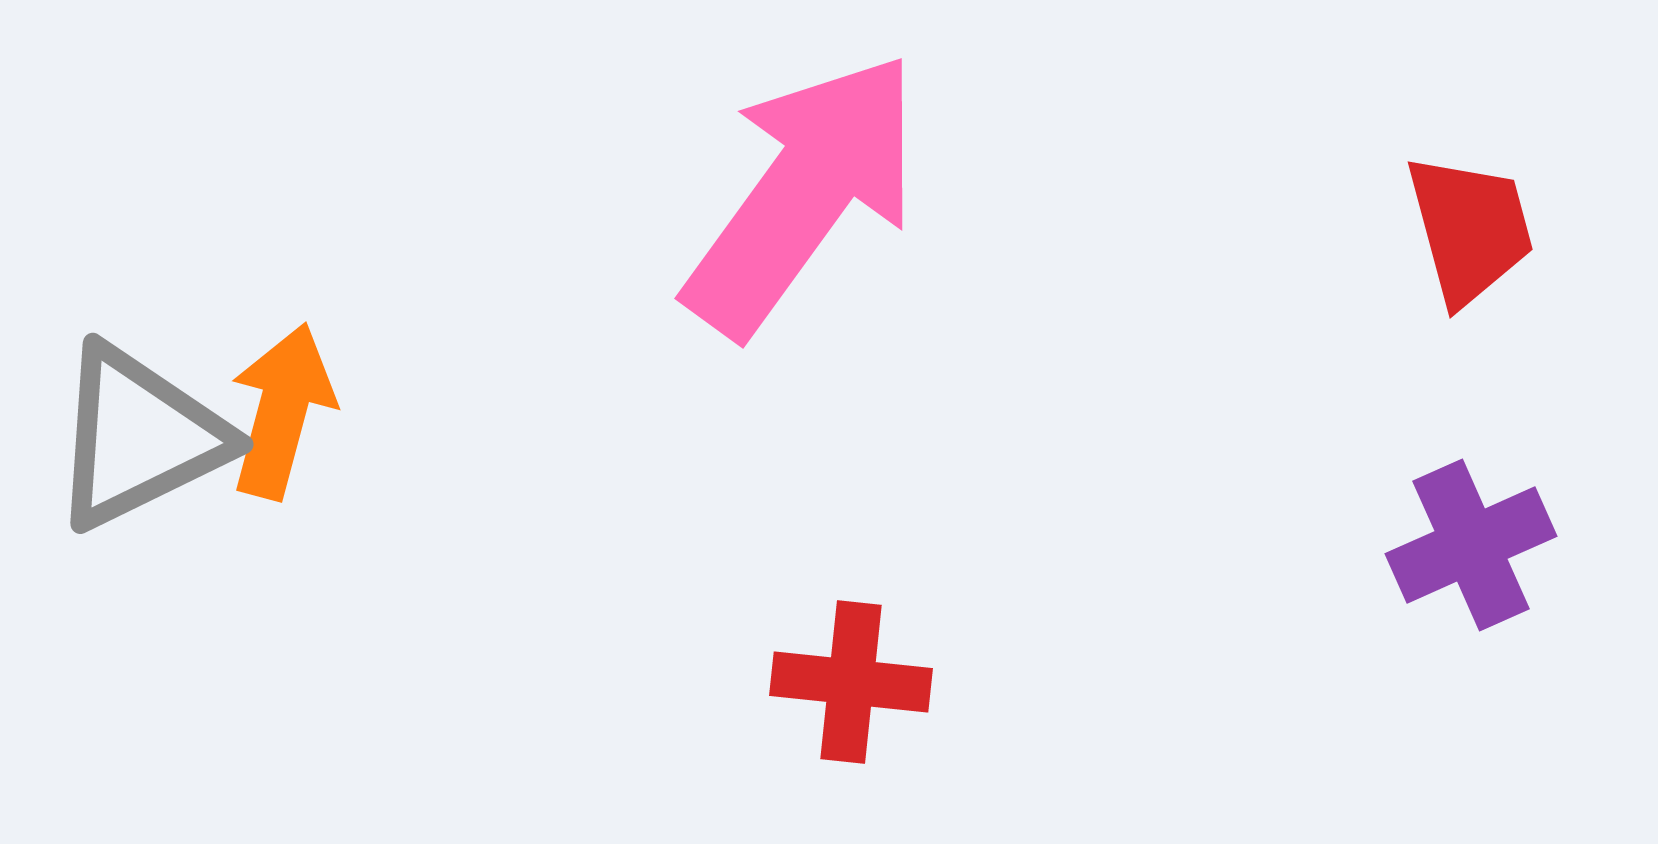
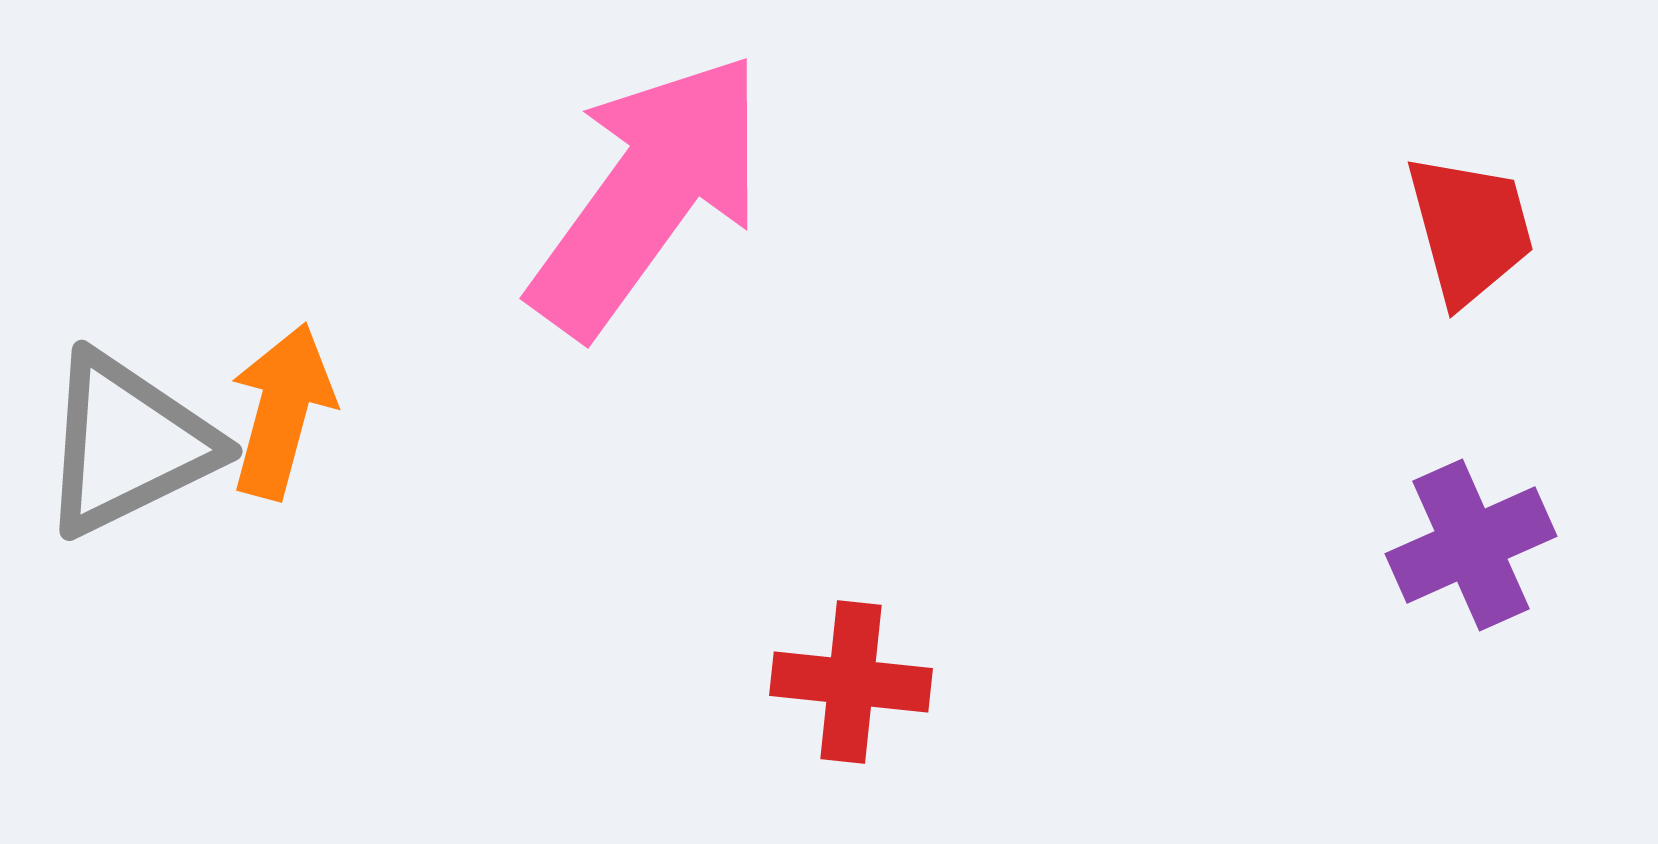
pink arrow: moved 155 px left
gray triangle: moved 11 px left, 7 px down
